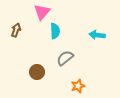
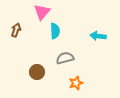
cyan arrow: moved 1 px right, 1 px down
gray semicircle: rotated 24 degrees clockwise
orange star: moved 2 px left, 3 px up
